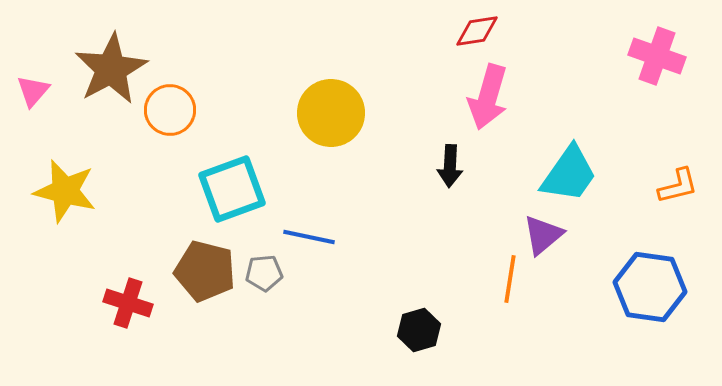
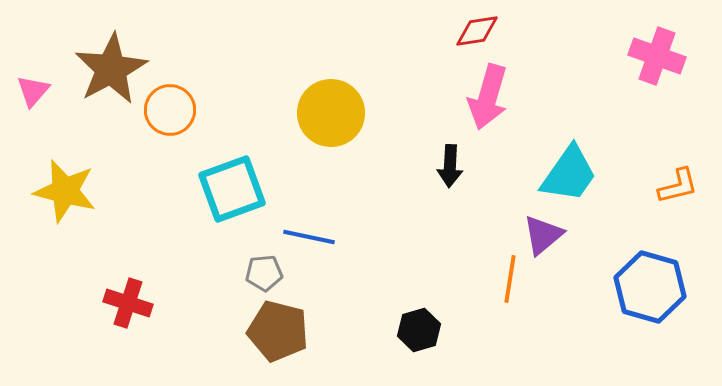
brown pentagon: moved 73 px right, 60 px down
blue hexagon: rotated 8 degrees clockwise
